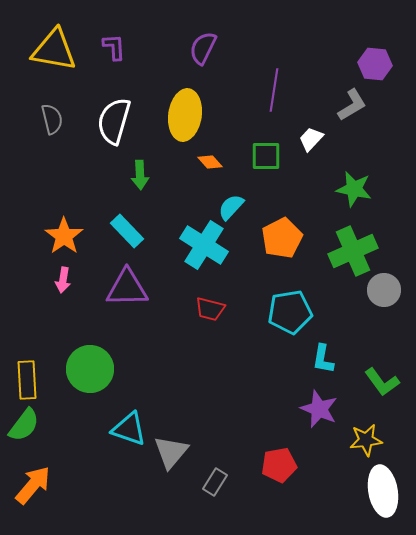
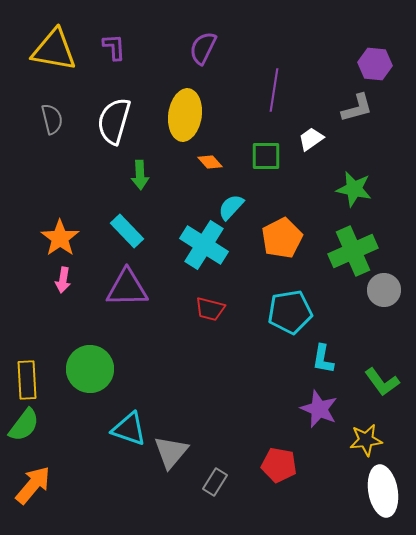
gray L-shape: moved 5 px right, 3 px down; rotated 16 degrees clockwise
white trapezoid: rotated 12 degrees clockwise
orange star: moved 4 px left, 2 px down
red pentagon: rotated 20 degrees clockwise
